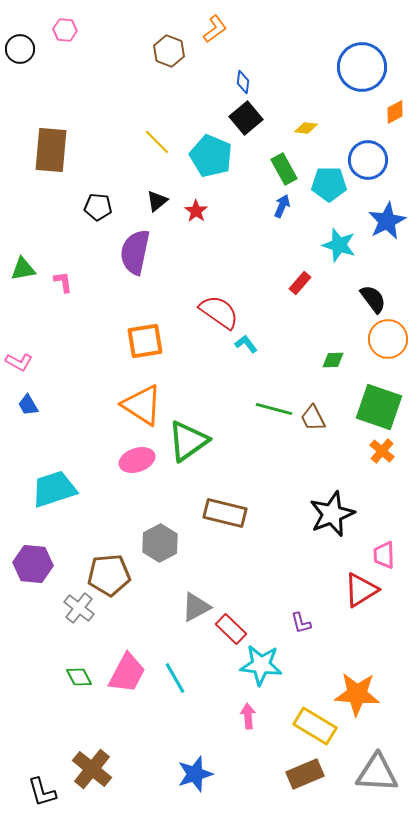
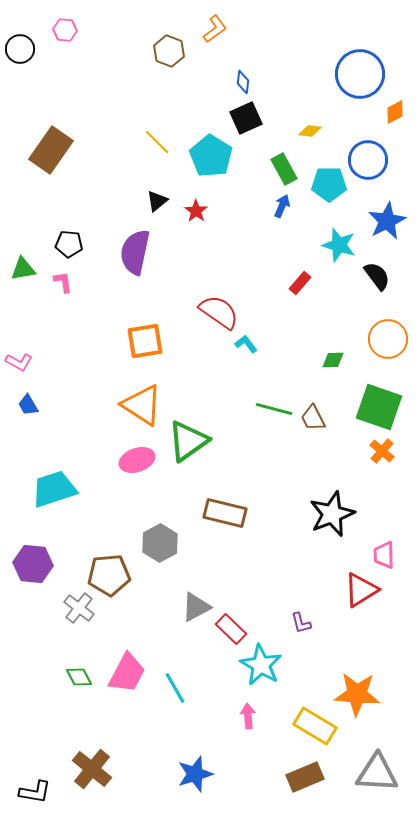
blue circle at (362, 67): moved 2 px left, 7 px down
black square at (246, 118): rotated 16 degrees clockwise
yellow diamond at (306, 128): moved 4 px right, 3 px down
brown rectangle at (51, 150): rotated 30 degrees clockwise
cyan pentagon at (211, 156): rotated 9 degrees clockwise
black pentagon at (98, 207): moved 29 px left, 37 px down
black semicircle at (373, 299): moved 4 px right, 23 px up
cyan star at (261, 665): rotated 24 degrees clockwise
cyan line at (175, 678): moved 10 px down
brown rectangle at (305, 774): moved 3 px down
black L-shape at (42, 792): moved 7 px left; rotated 64 degrees counterclockwise
